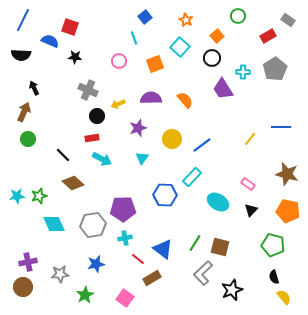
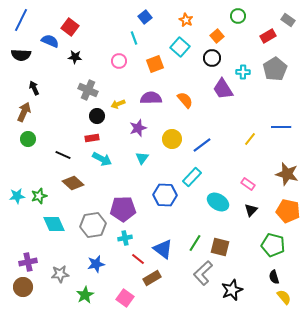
blue line at (23, 20): moved 2 px left
red square at (70, 27): rotated 18 degrees clockwise
black line at (63, 155): rotated 21 degrees counterclockwise
